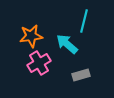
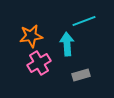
cyan line: rotated 55 degrees clockwise
cyan arrow: rotated 45 degrees clockwise
